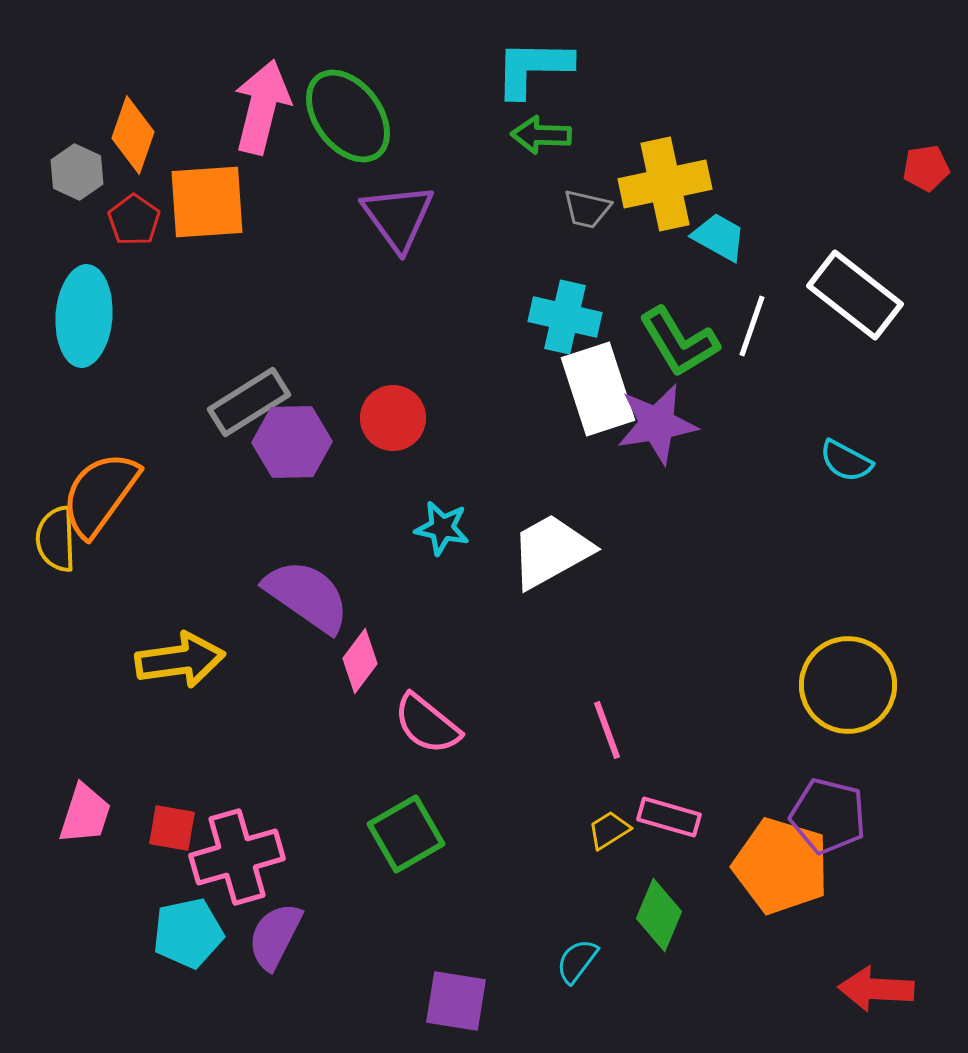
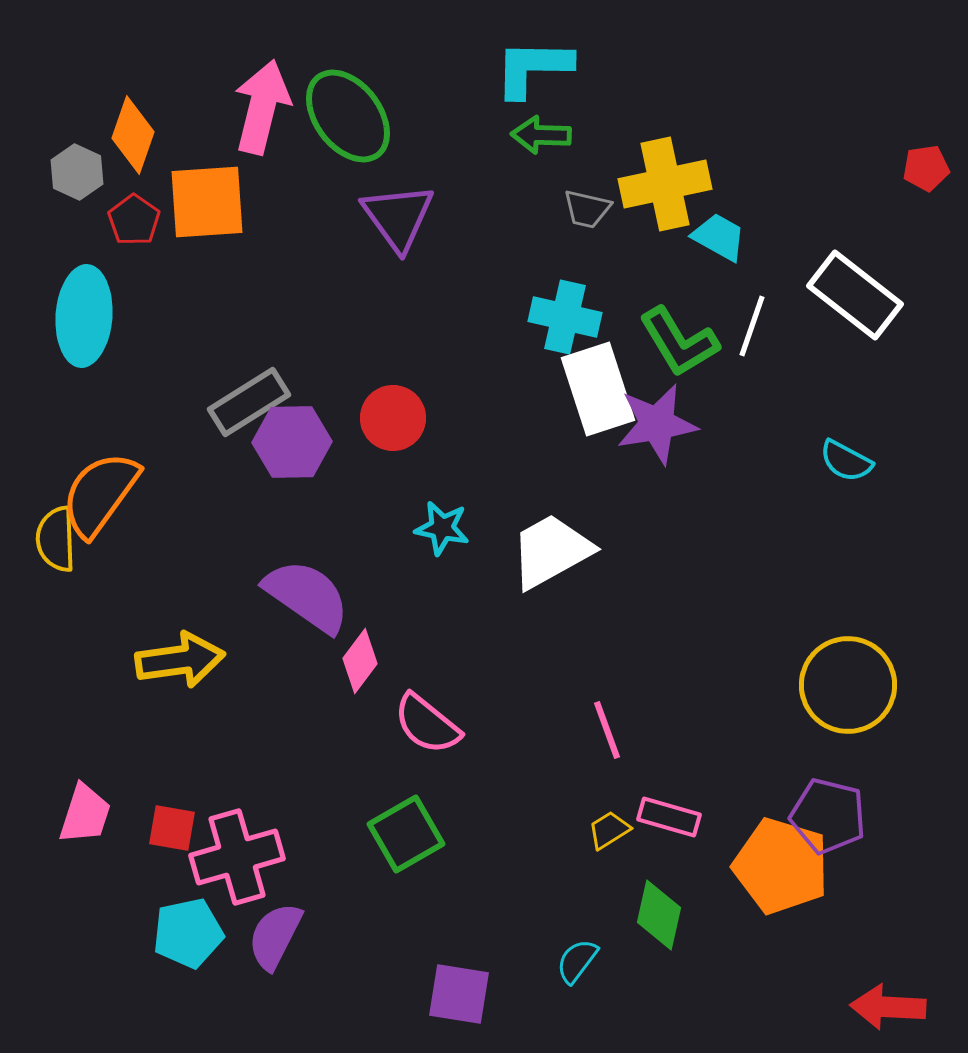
green diamond at (659, 915): rotated 10 degrees counterclockwise
red arrow at (876, 989): moved 12 px right, 18 px down
purple square at (456, 1001): moved 3 px right, 7 px up
